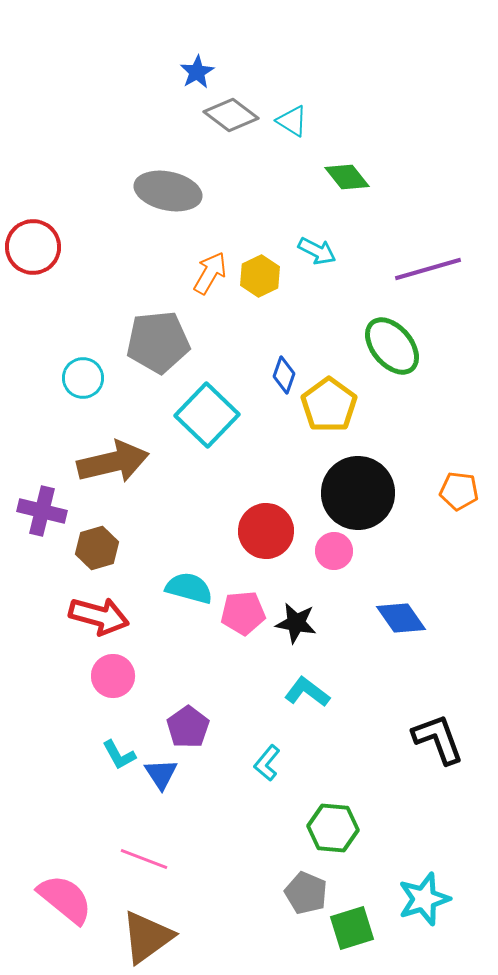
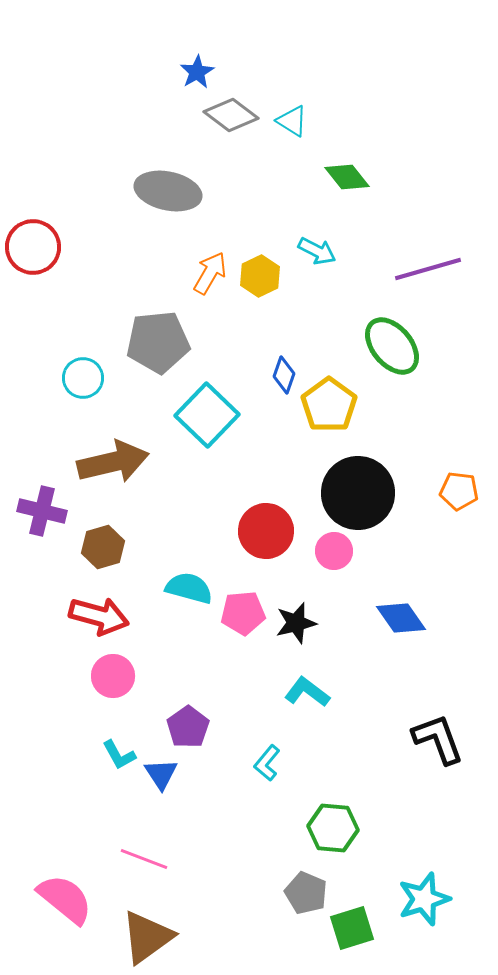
brown hexagon at (97, 548): moved 6 px right, 1 px up
black star at (296, 623): rotated 24 degrees counterclockwise
